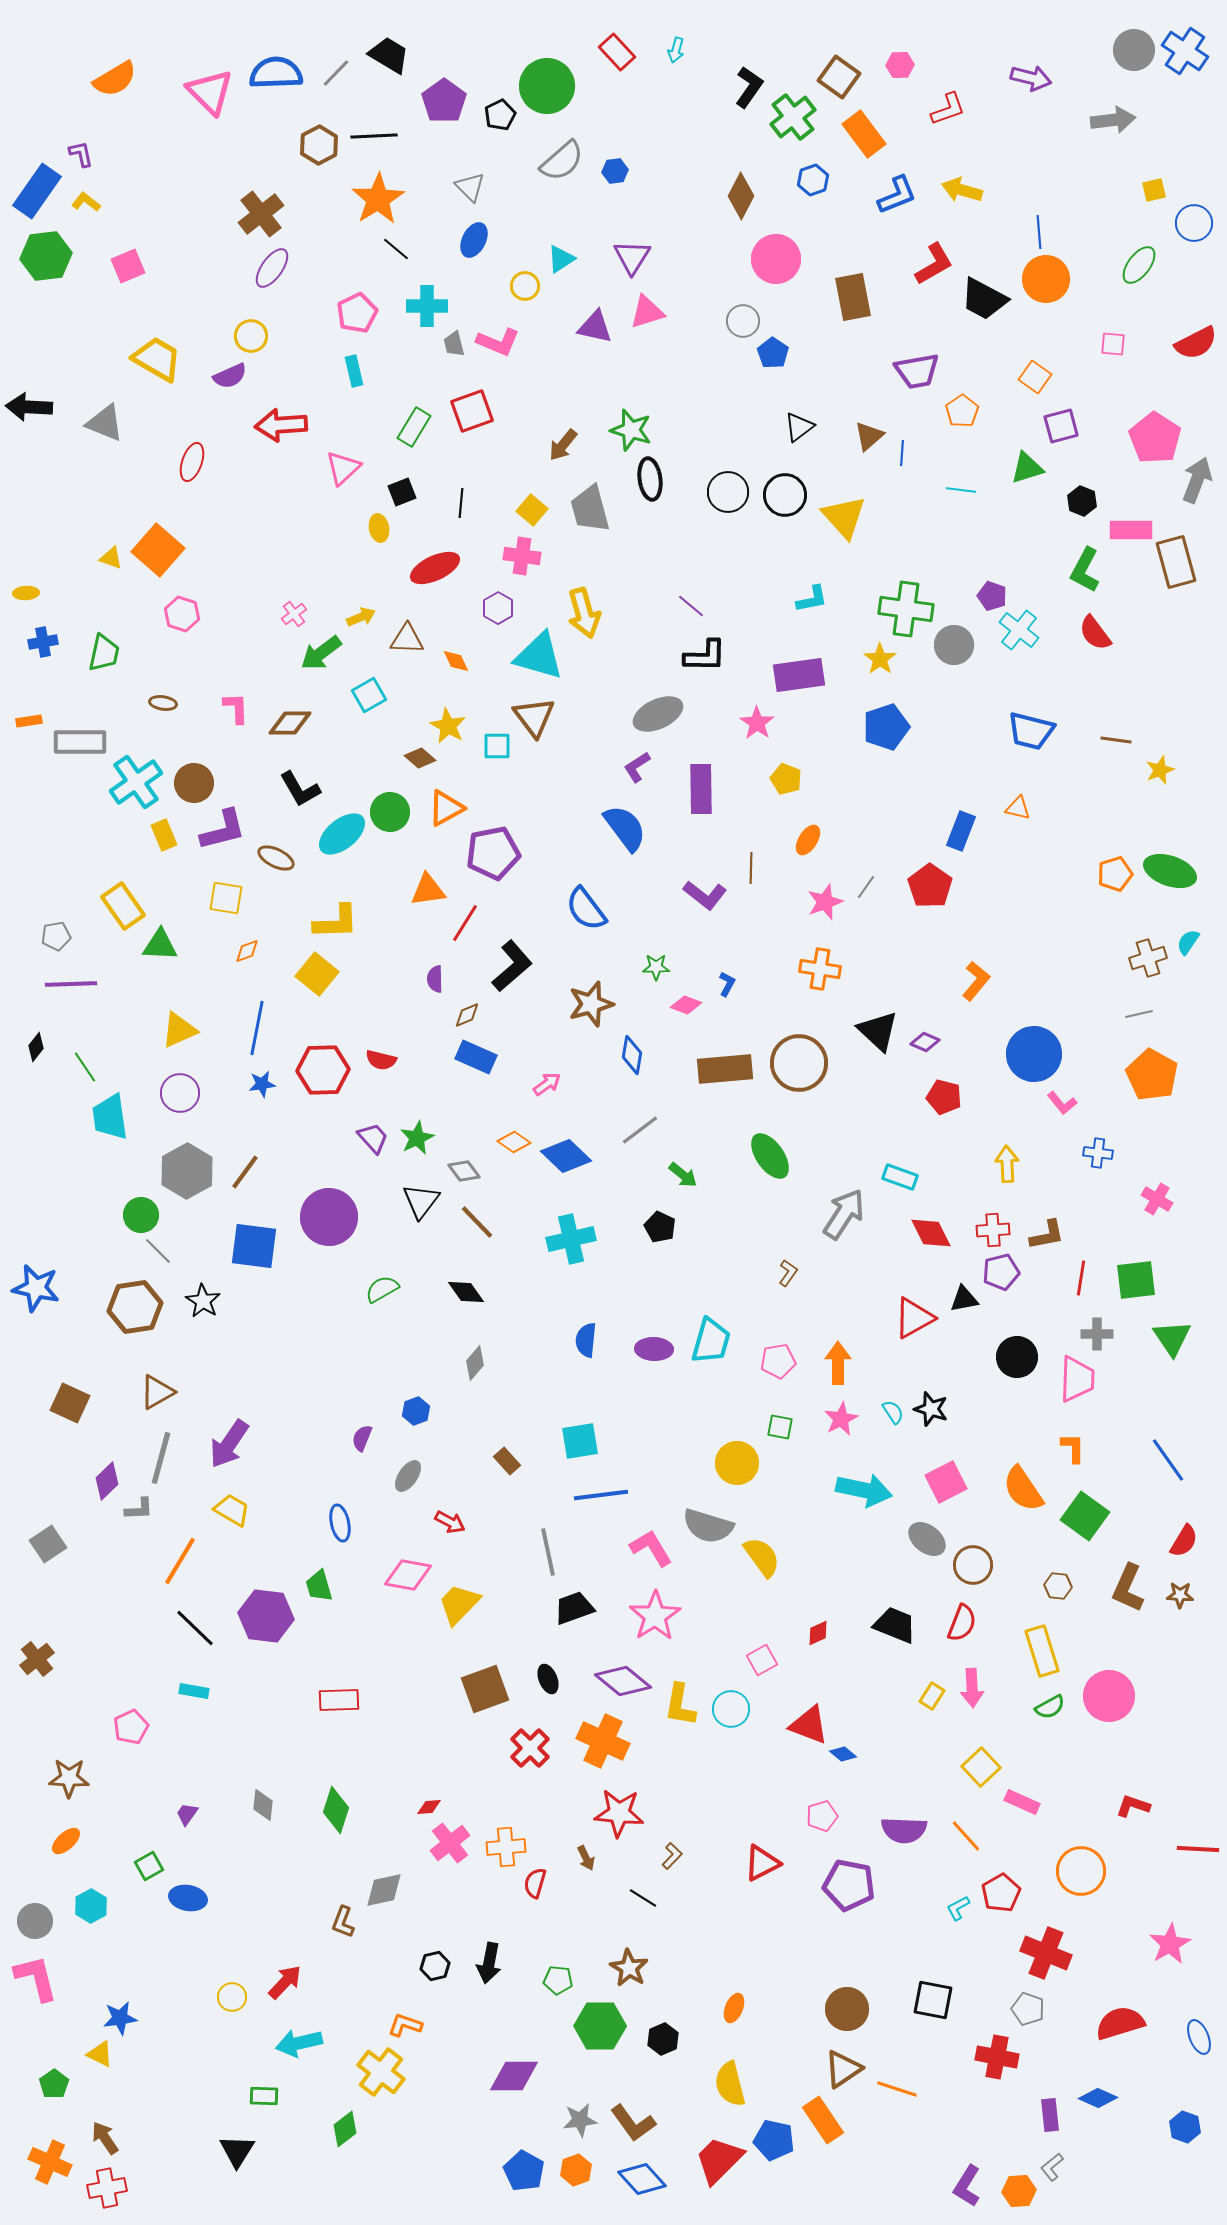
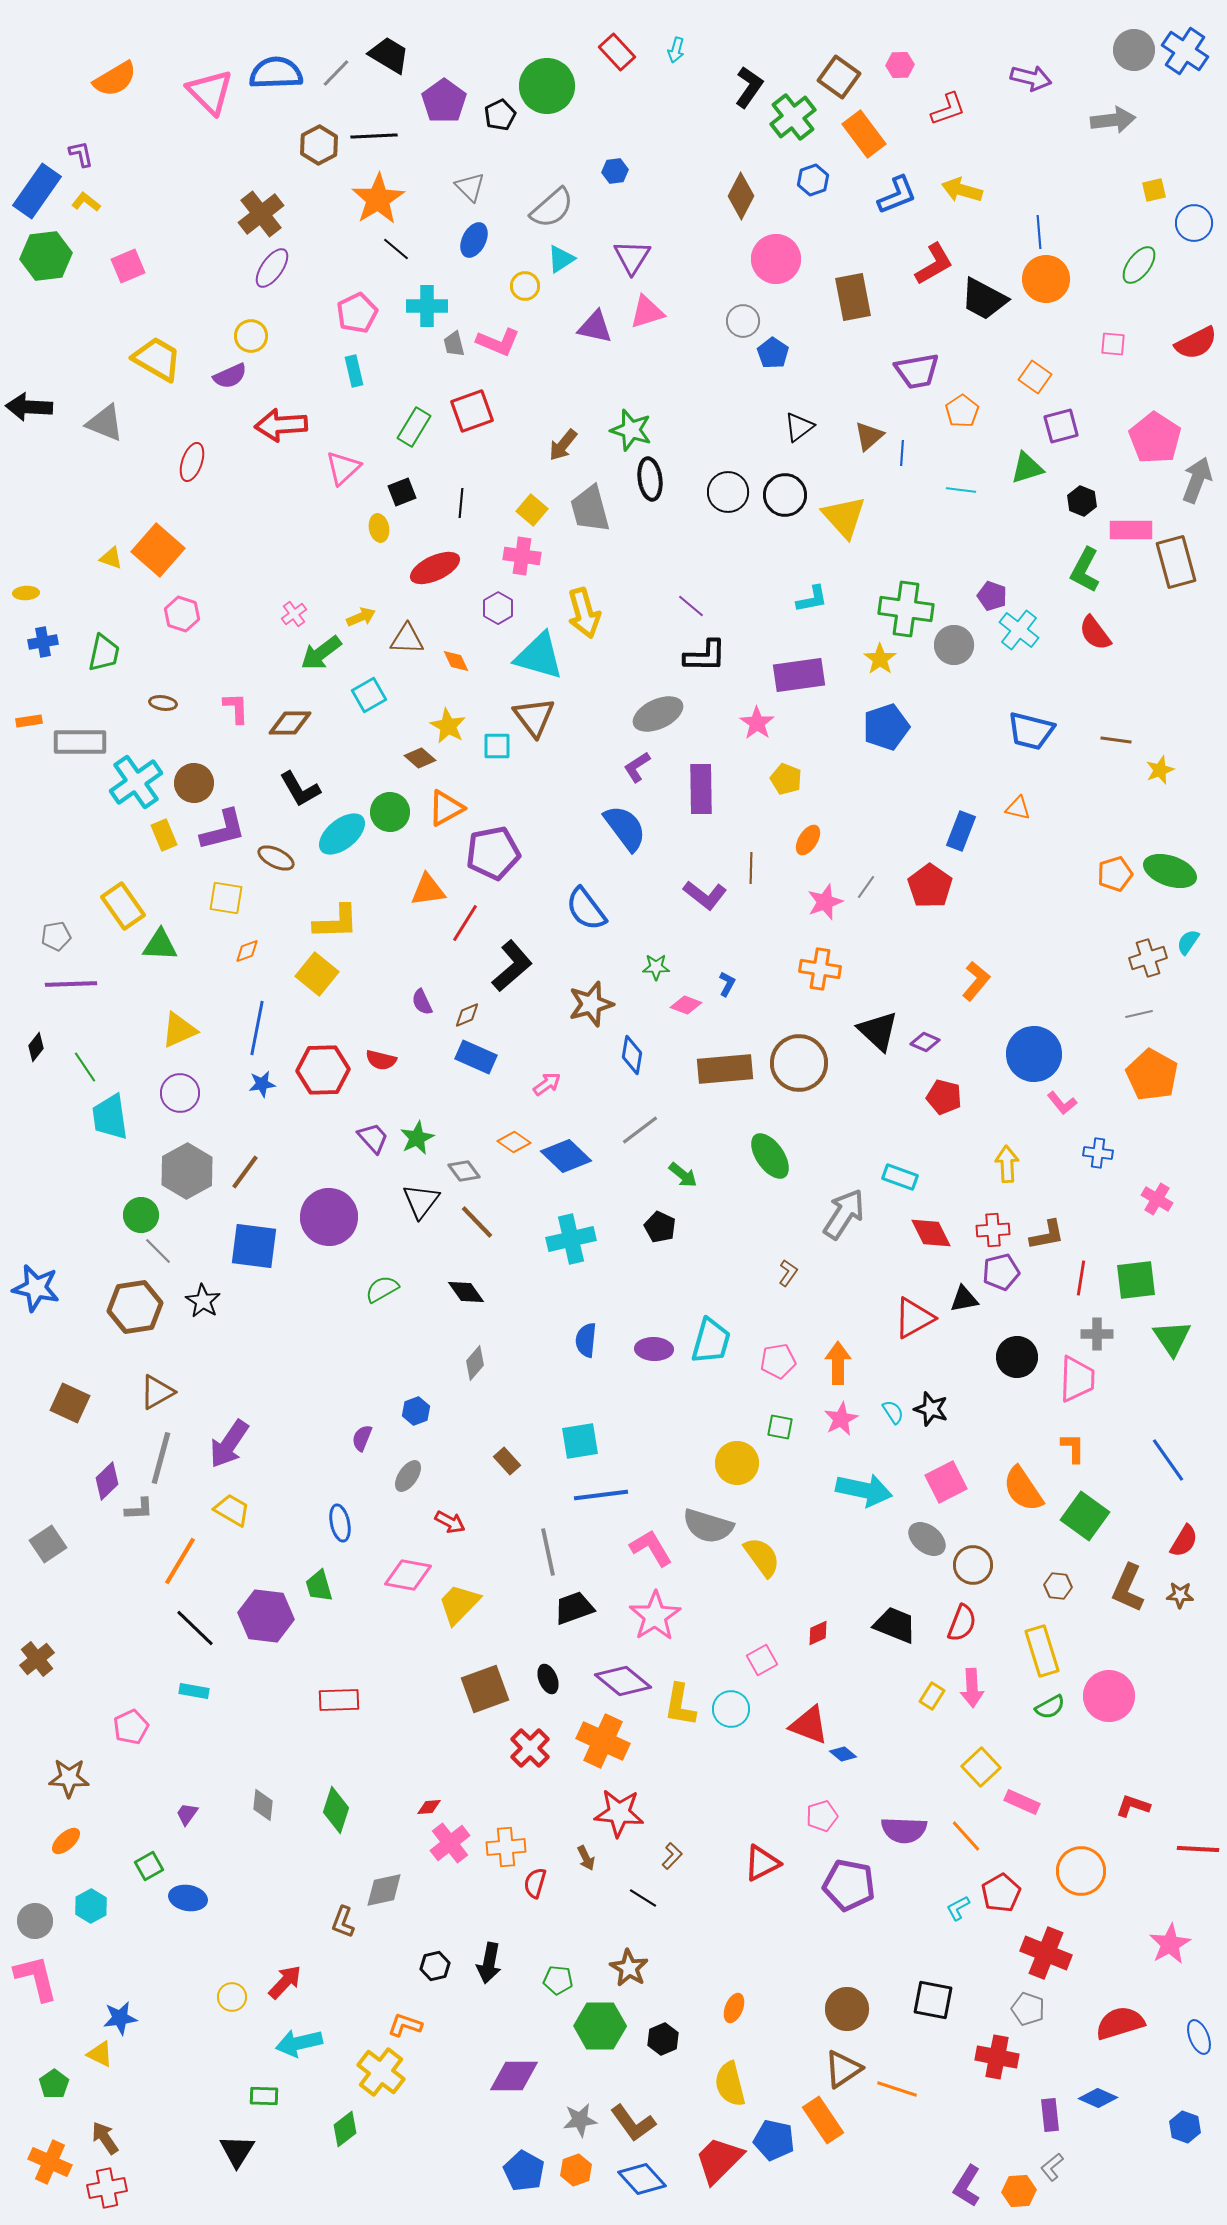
gray semicircle at (562, 161): moved 10 px left, 47 px down
purple semicircle at (435, 979): moved 13 px left, 23 px down; rotated 24 degrees counterclockwise
